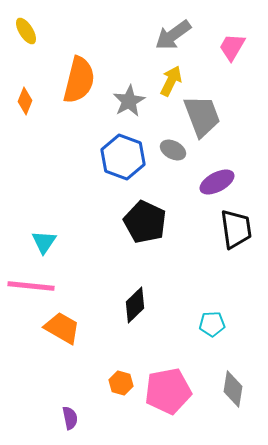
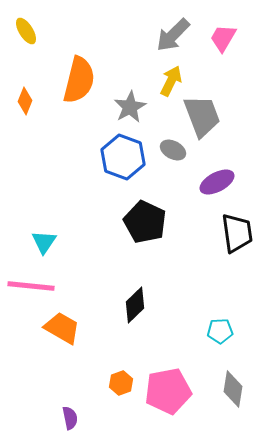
gray arrow: rotated 9 degrees counterclockwise
pink trapezoid: moved 9 px left, 9 px up
gray star: moved 1 px right, 6 px down
black trapezoid: moved 1 px right, 4 px down
cyan pentagon: moved 8 px right, 7 px down
orange hexagon: rotated 25 degrees clockwise
